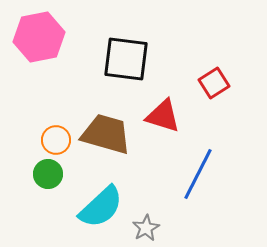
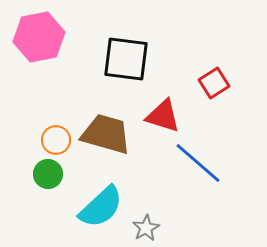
blue line: moved 11 px up; rotated 76 degrees counterclockwise
